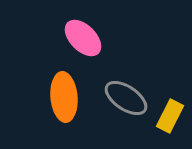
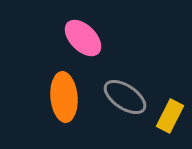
gray ellipse: moved 1 px left, 1 px up
